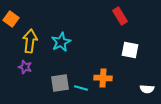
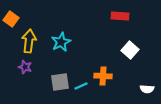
red rectangle: rotated 54 degrees counterclockwise
yellow arrow: moved 1 px left
white square: rotated 30 degrees clockwise
orange cross: moved 2 px up
gray square: moved 1 px up
cyan line: moved 2 px up; rotated 40 degrees counterclockwise
